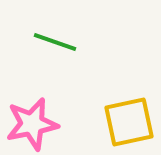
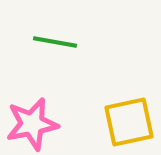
green line: rotated 9 degrees counterclockwise
